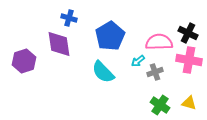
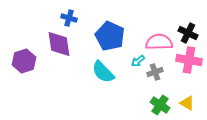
blue pentagon: rotated 16 degrees counterclockwise
yellow triangle: moved 2 px left; rotated 14 degrees clockwise
